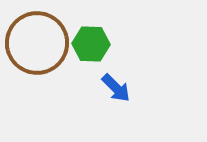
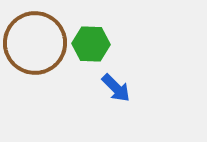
brown circle: moved 2 px left
